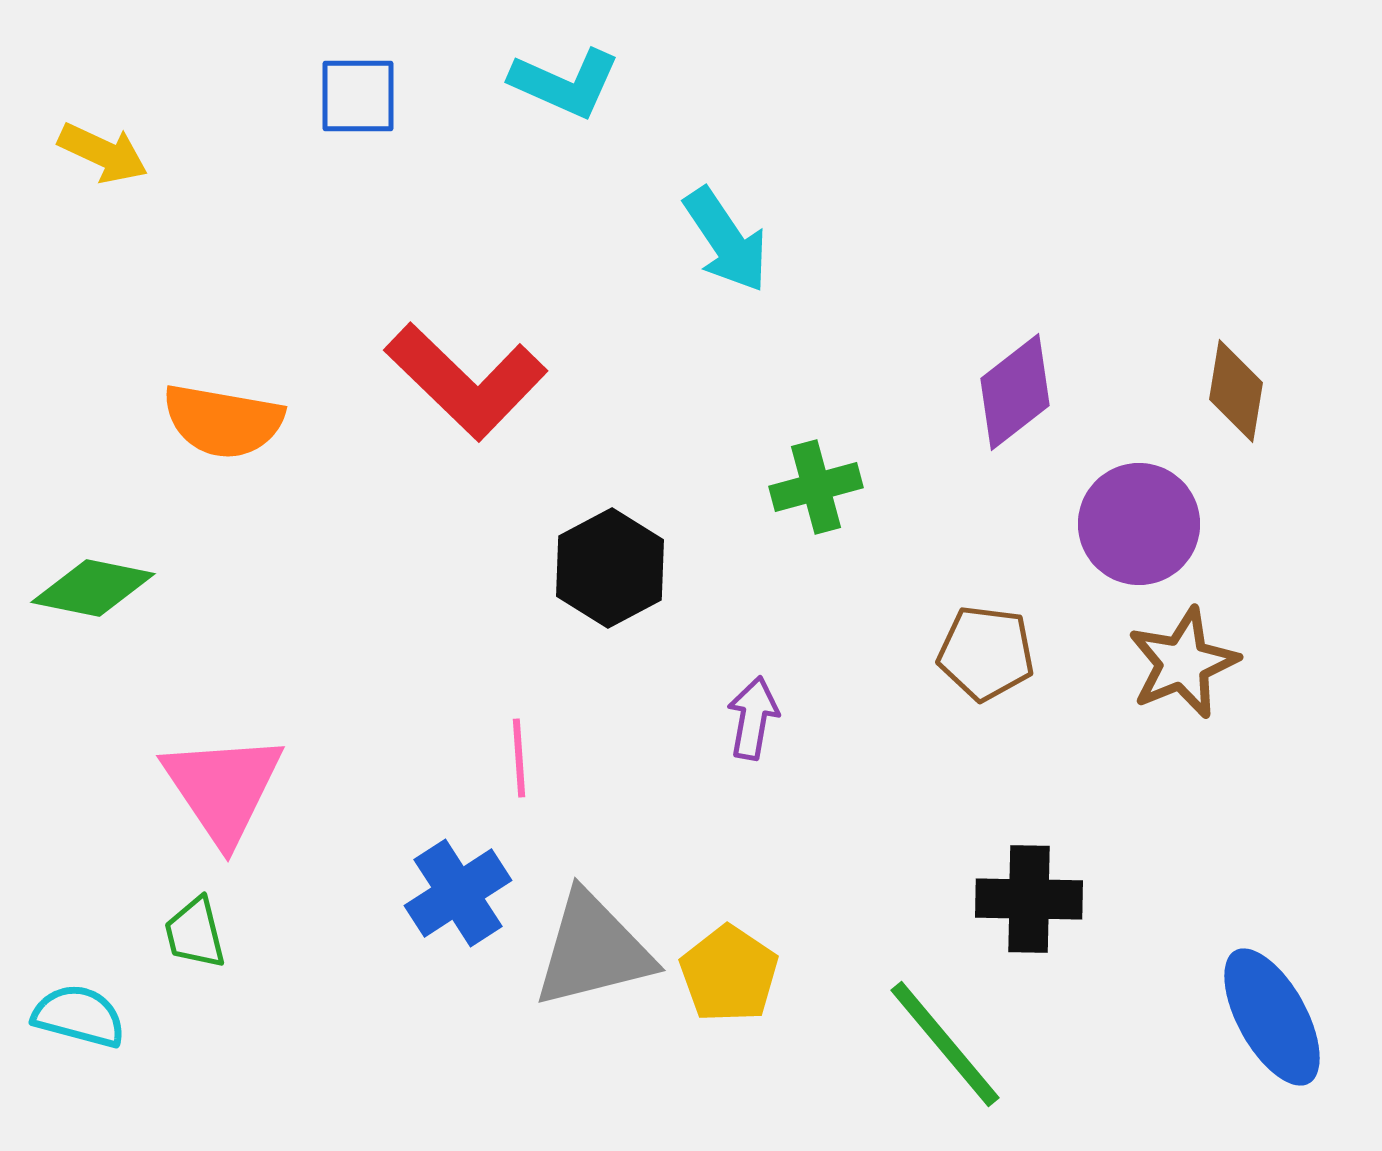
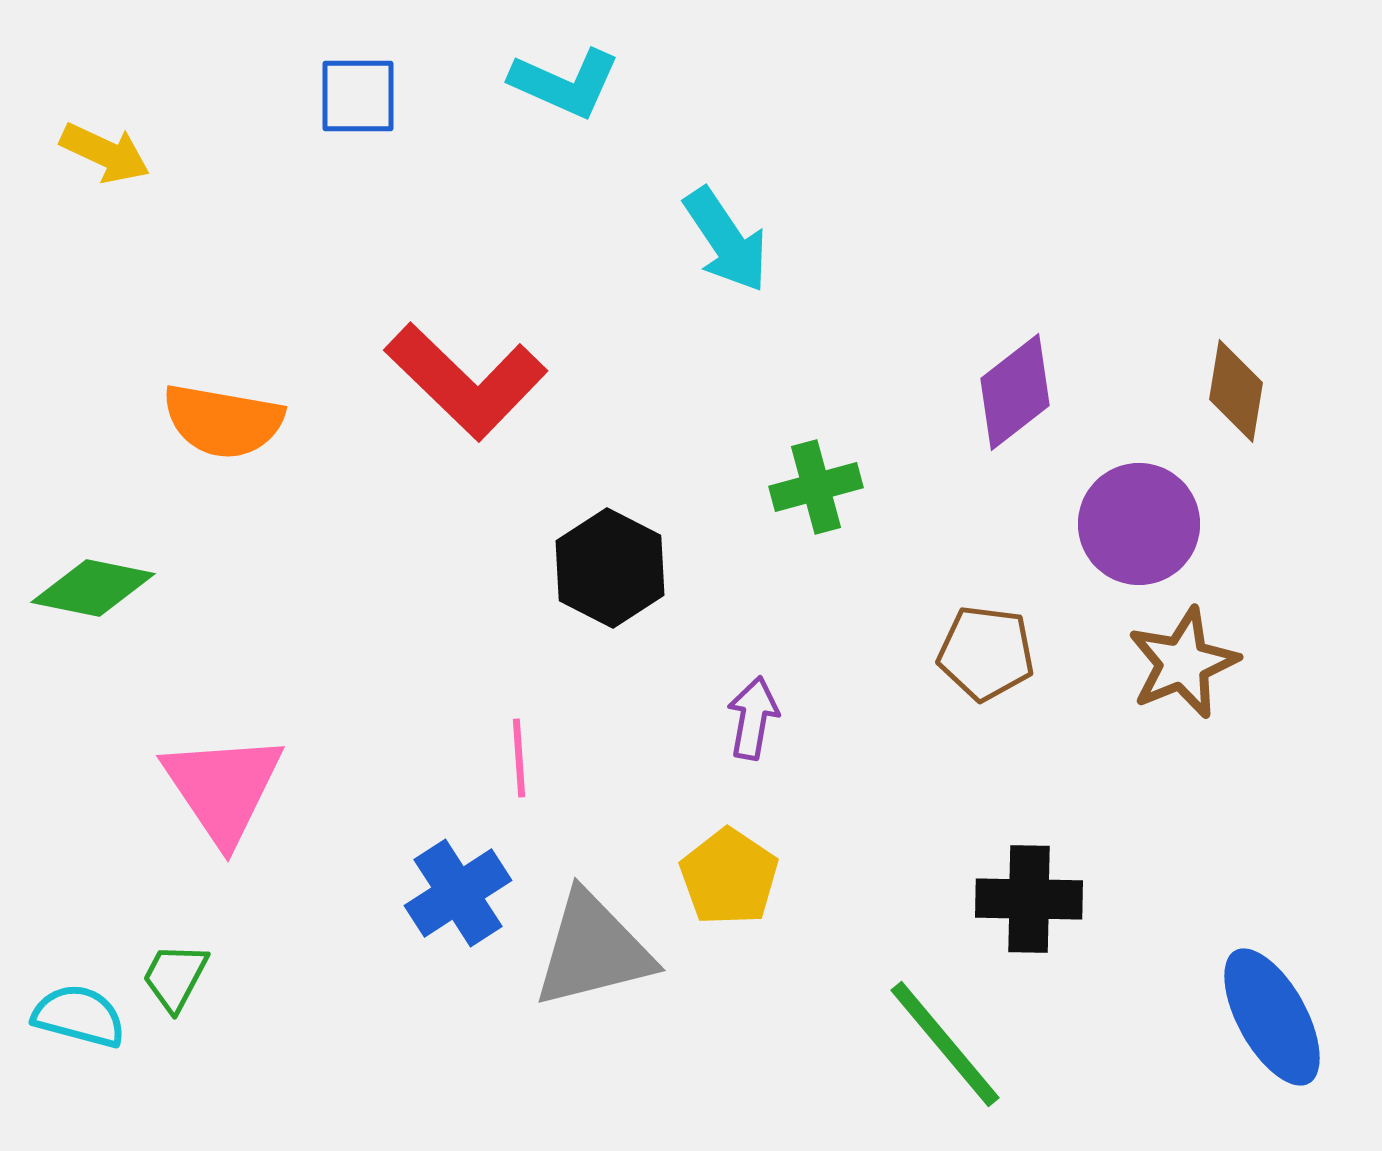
yellow arrow: moved 2 px right
black hexagon: rotated 5 degrees counterclockwise
green trapezoid: moved 20 px left, 44 px down; rotated 42 degrees clockwise
yellow pentagon: moved 97 px up
